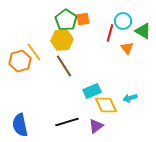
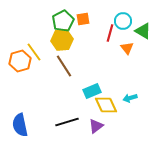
green pentagon: moved 3 px left, 1 px down; rotated 10 degrees clockwise
